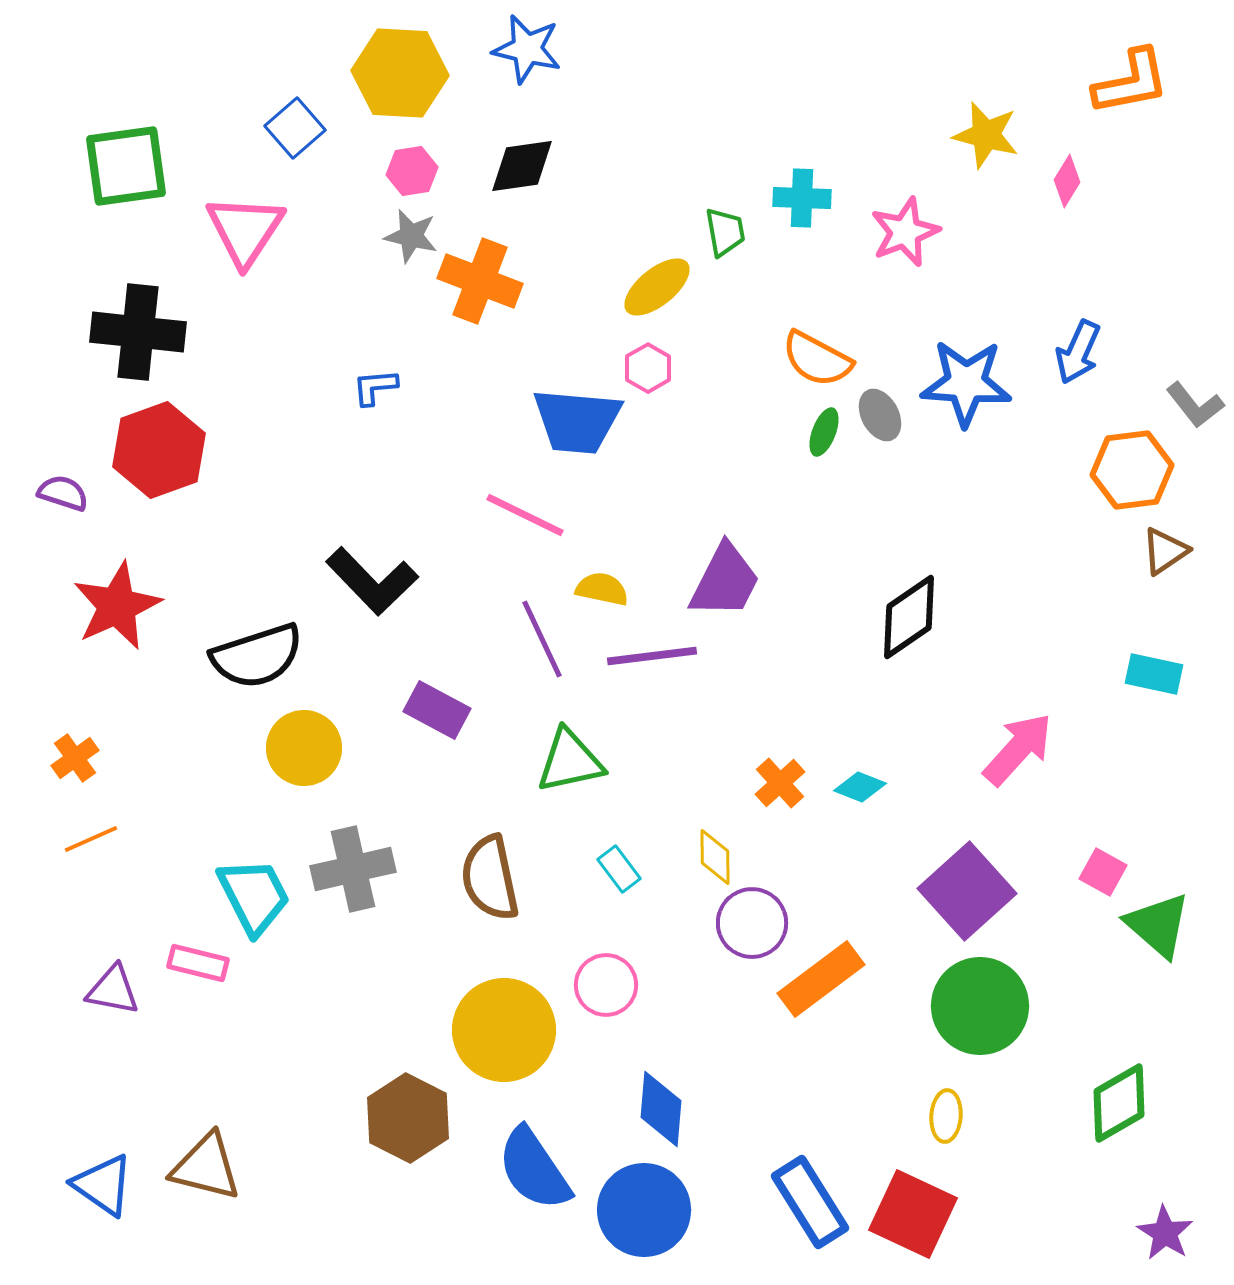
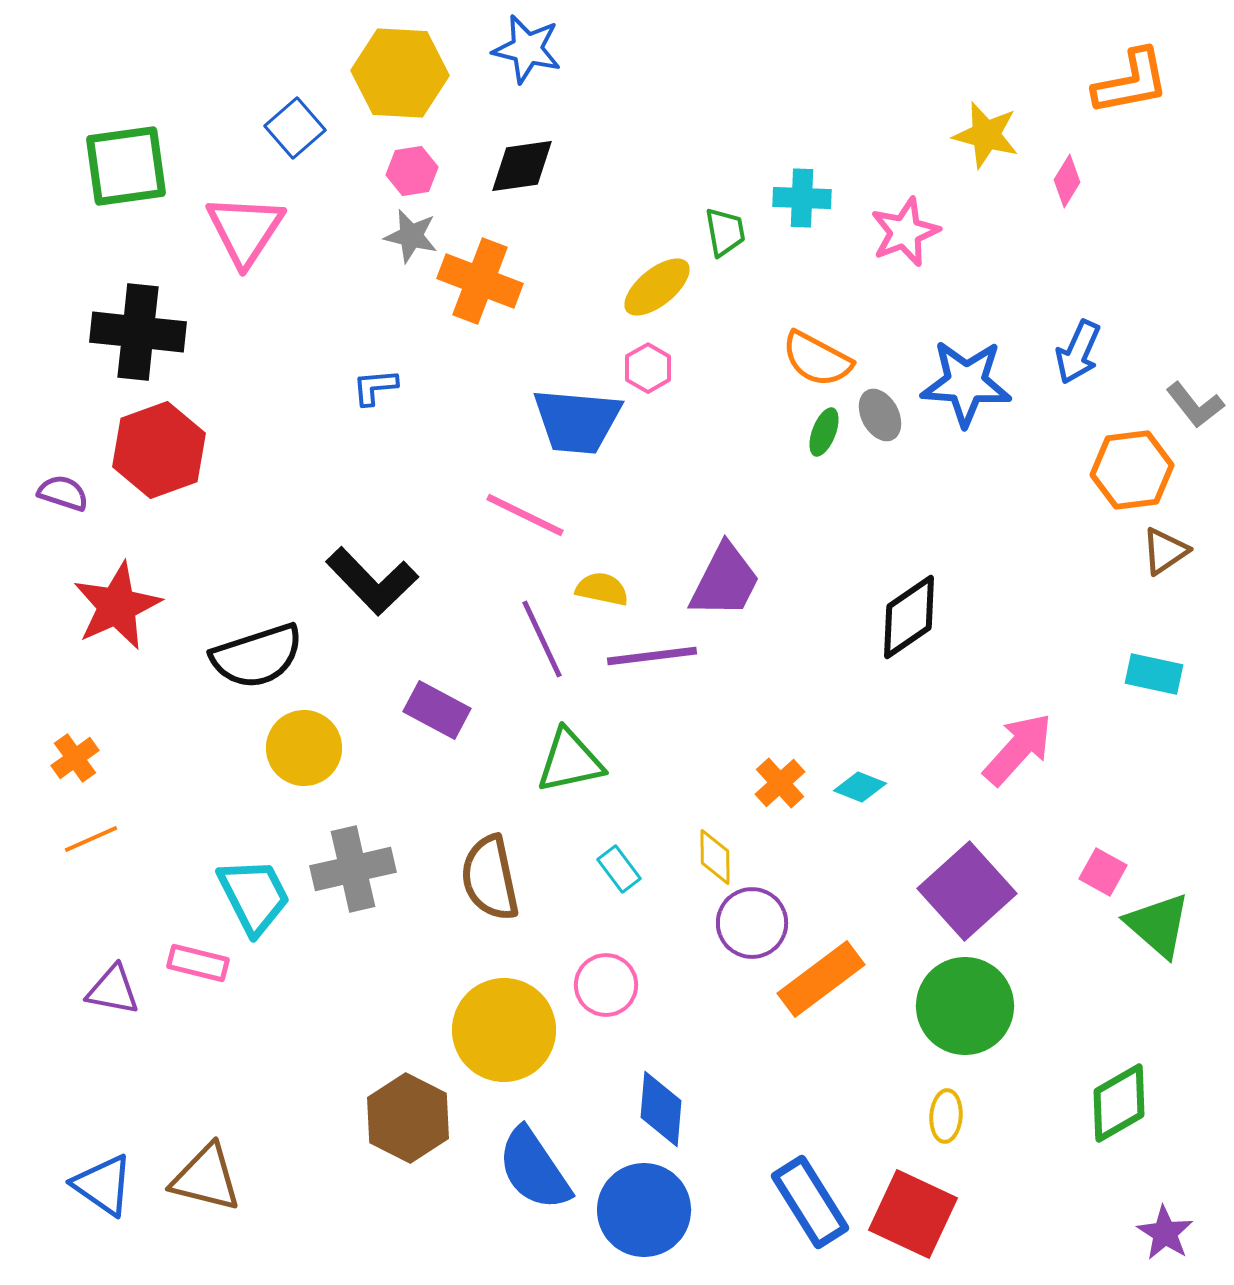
green circle at (980, 1006): moved 15 px left
brown triangle at (206, 1167): moved 11 px down
